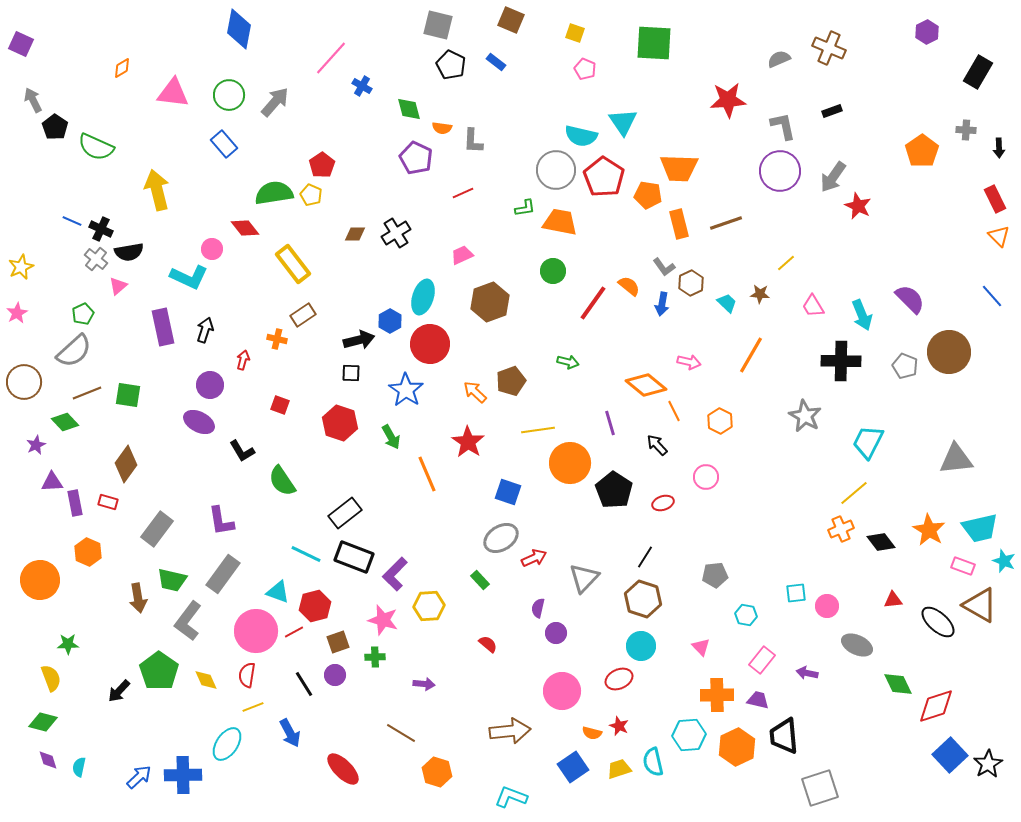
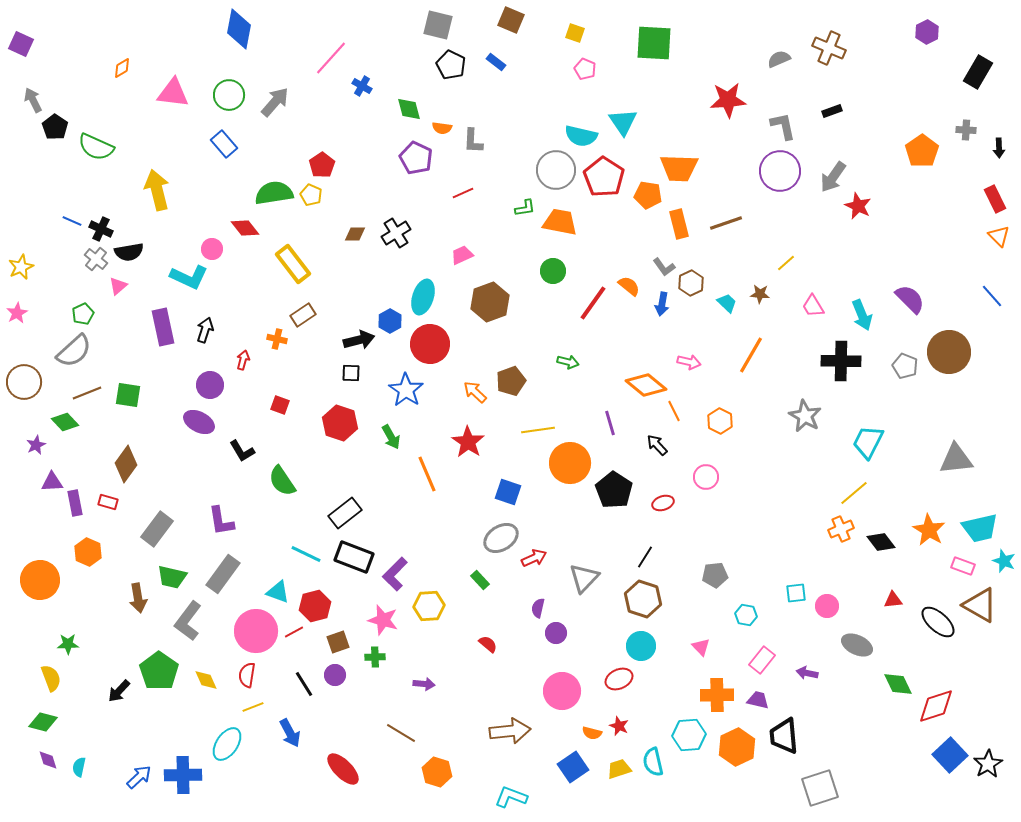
green trapezoid at (172, 580): moved 3 px up
